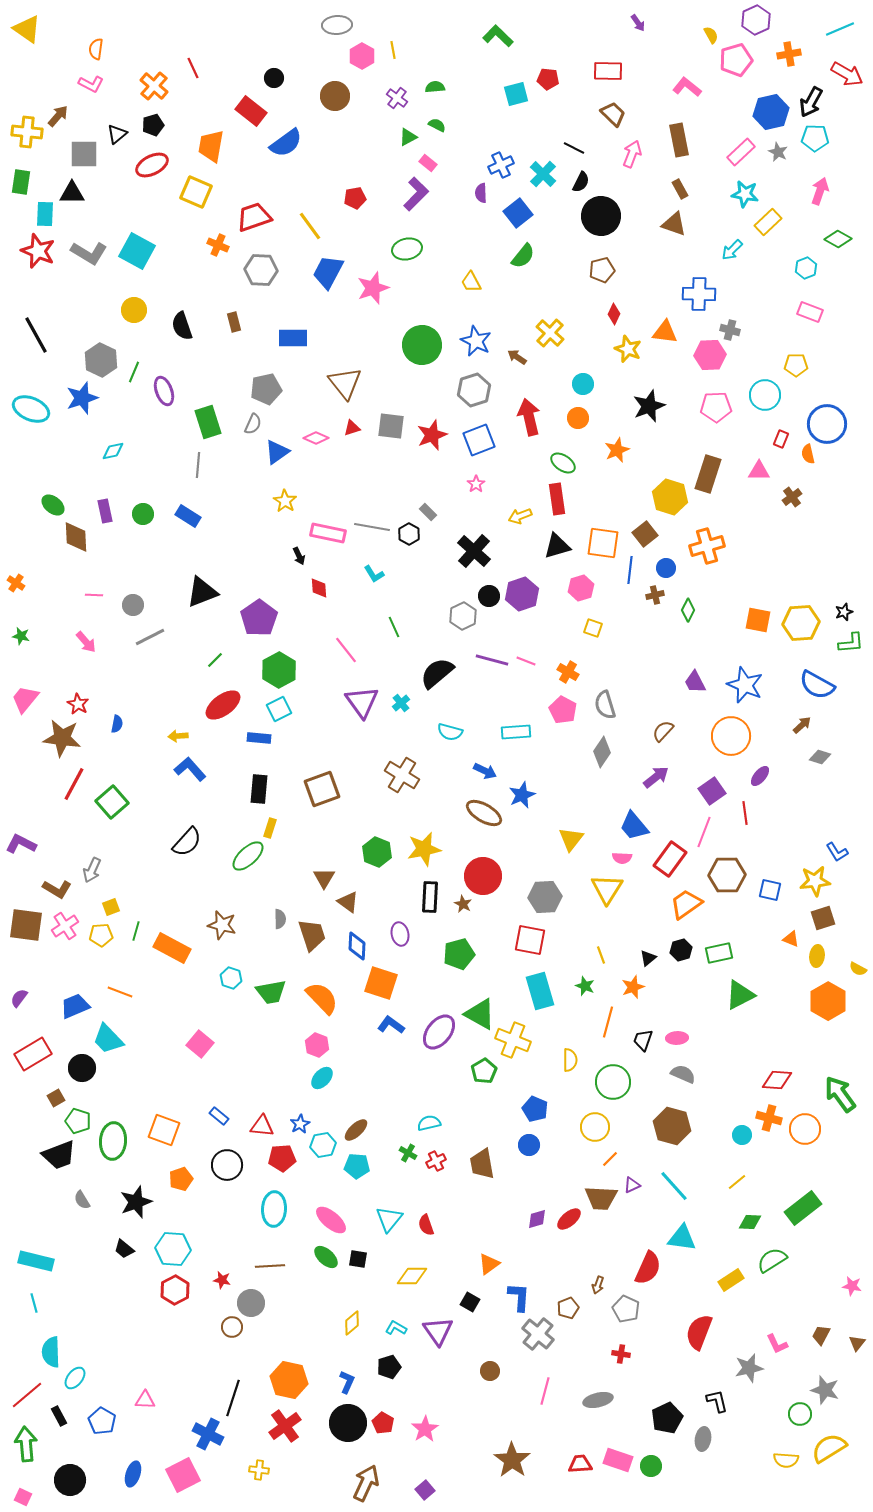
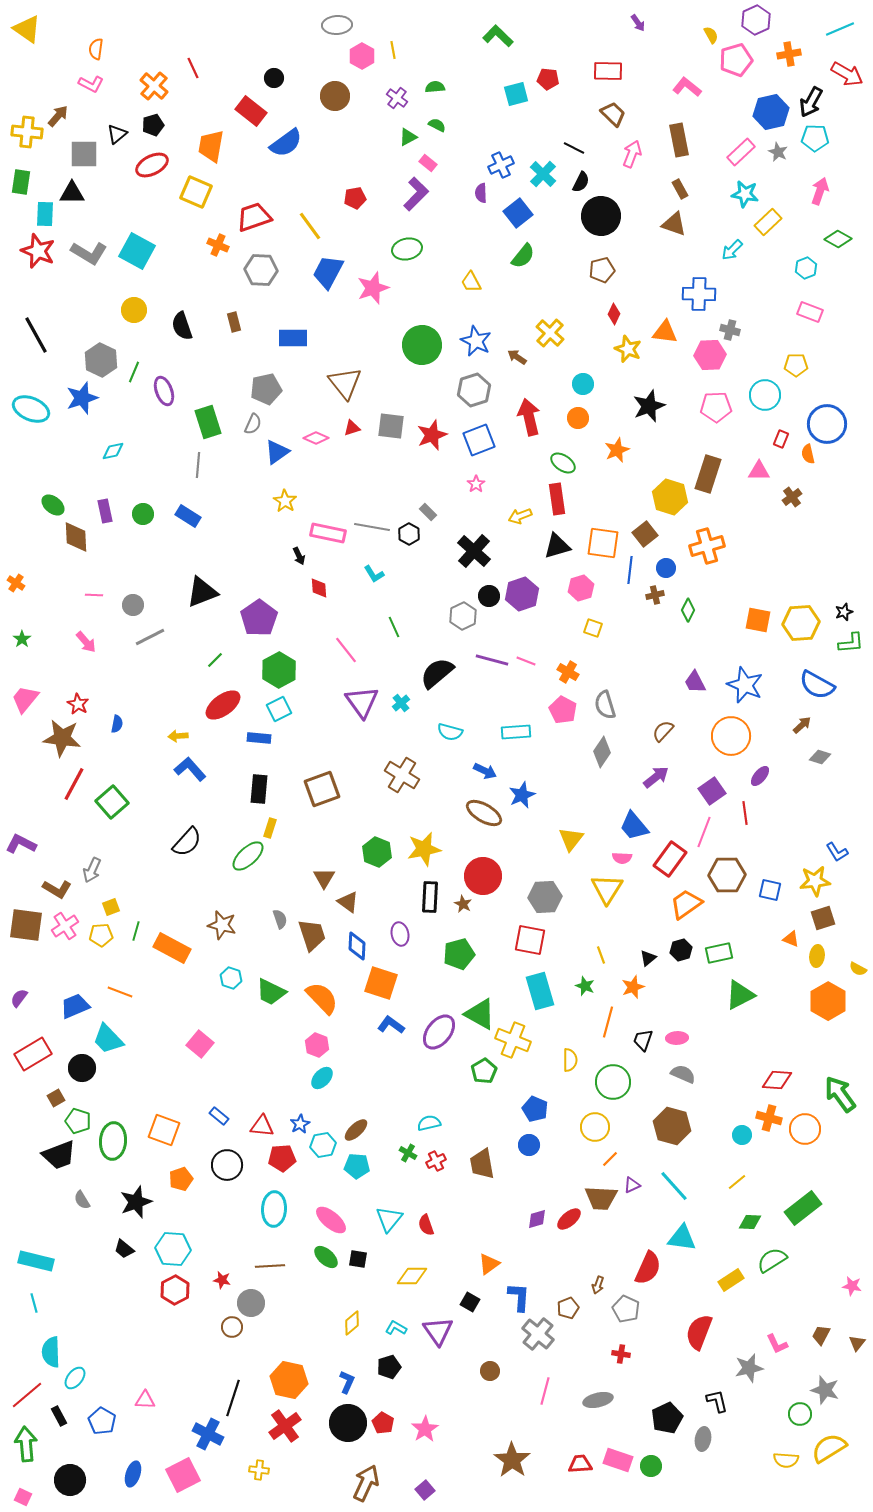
green star at (21, 636): moved 1 px right, 3 px down; rotated 24 degrees clockwise
gray semicircle at (280, 919): rotated 18 degrees counterclockwise
green trapezoid at (271, 992): rotated 36 degrees clockwise
